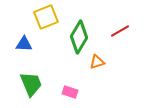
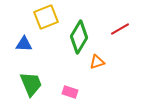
red line: moved 2 px up
